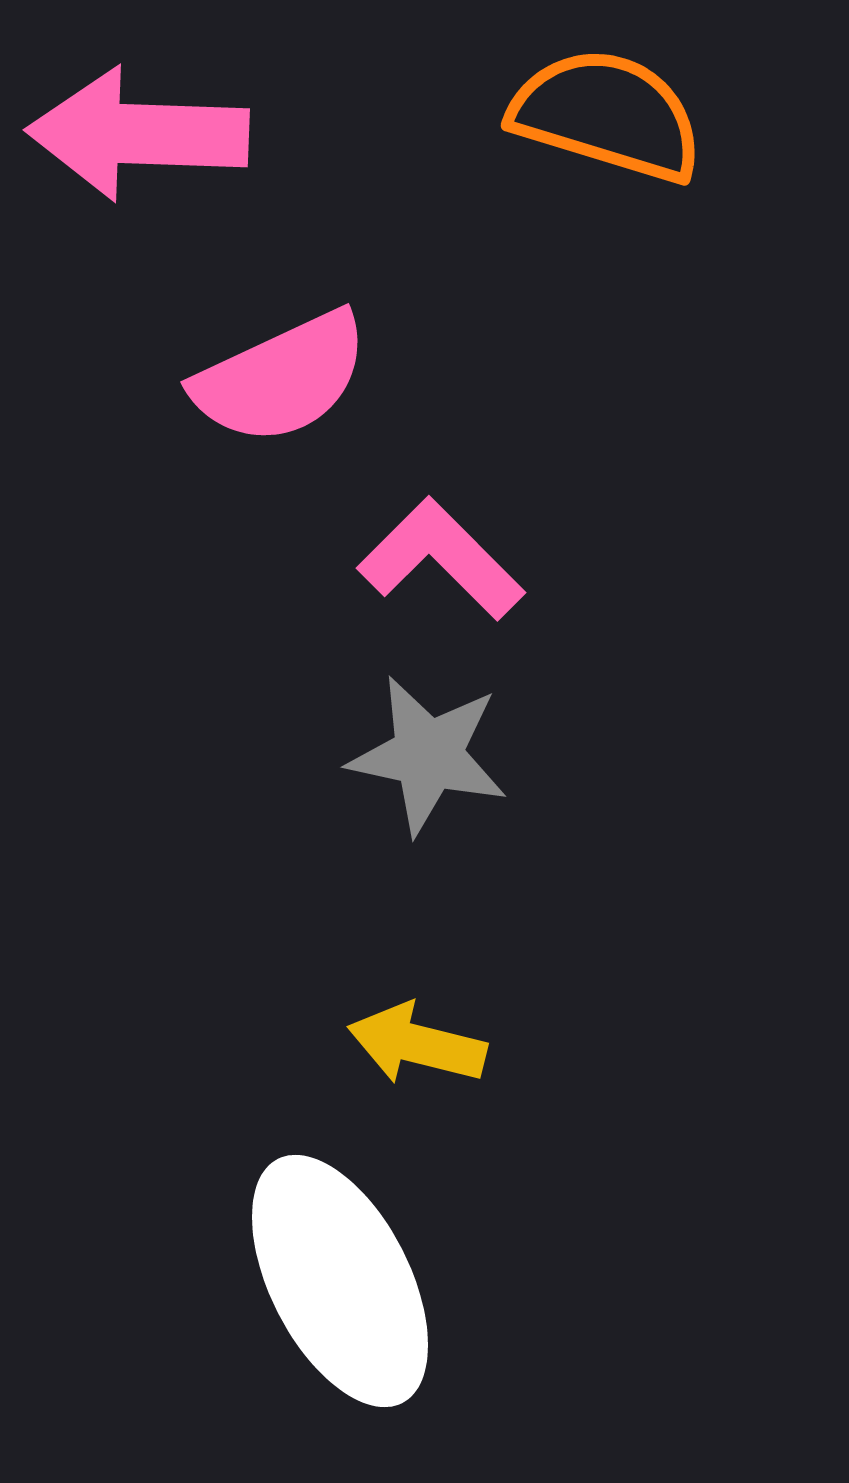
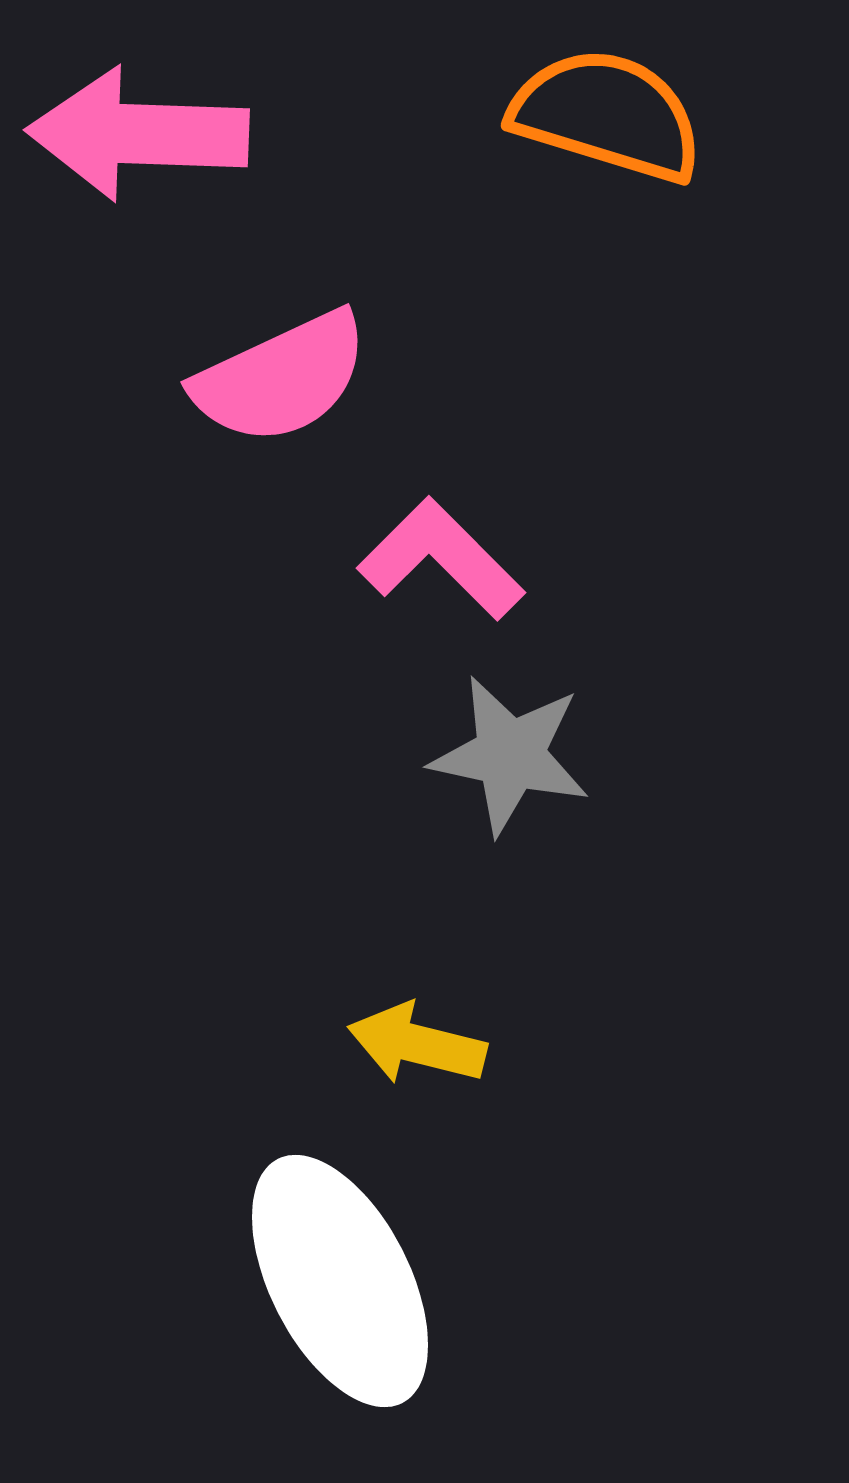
gray star: moved 82 px right
